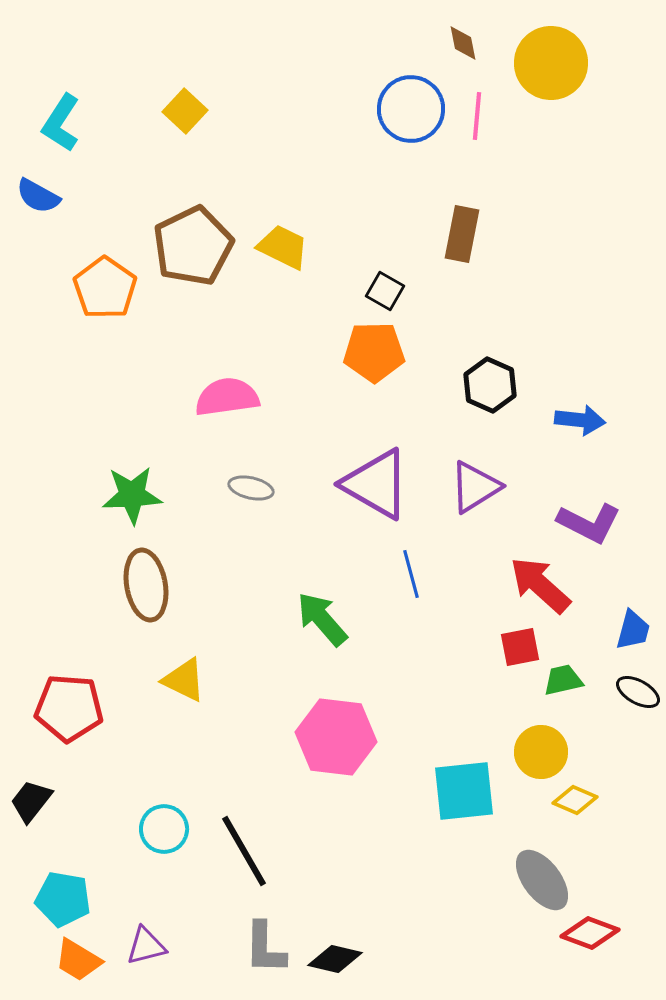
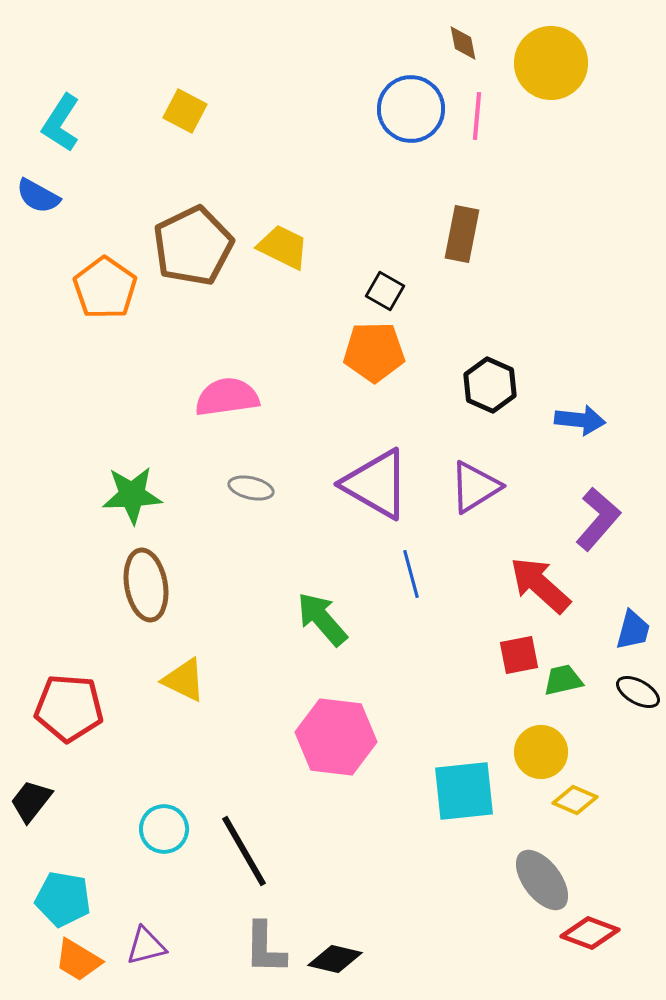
yellow square at (185, 111): rotated 15 degrees counterclockwise
purple L-shape at (589, 523): moved 9 px right, 4 px up; rotated 76 degrees counterclockwise
red square at (520, 647): moved 1 px left, 8 px down
